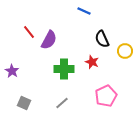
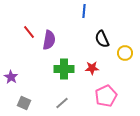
blue line: rotated 72 degrees clockwise
purple semicircle: rotated 18 degrees counterclockwise
yellow circle: moved 2 px down
red star: moved 6 px down; rotated 24 degrees counterclockwise
purple star: moved 1 px left, 6 px down
